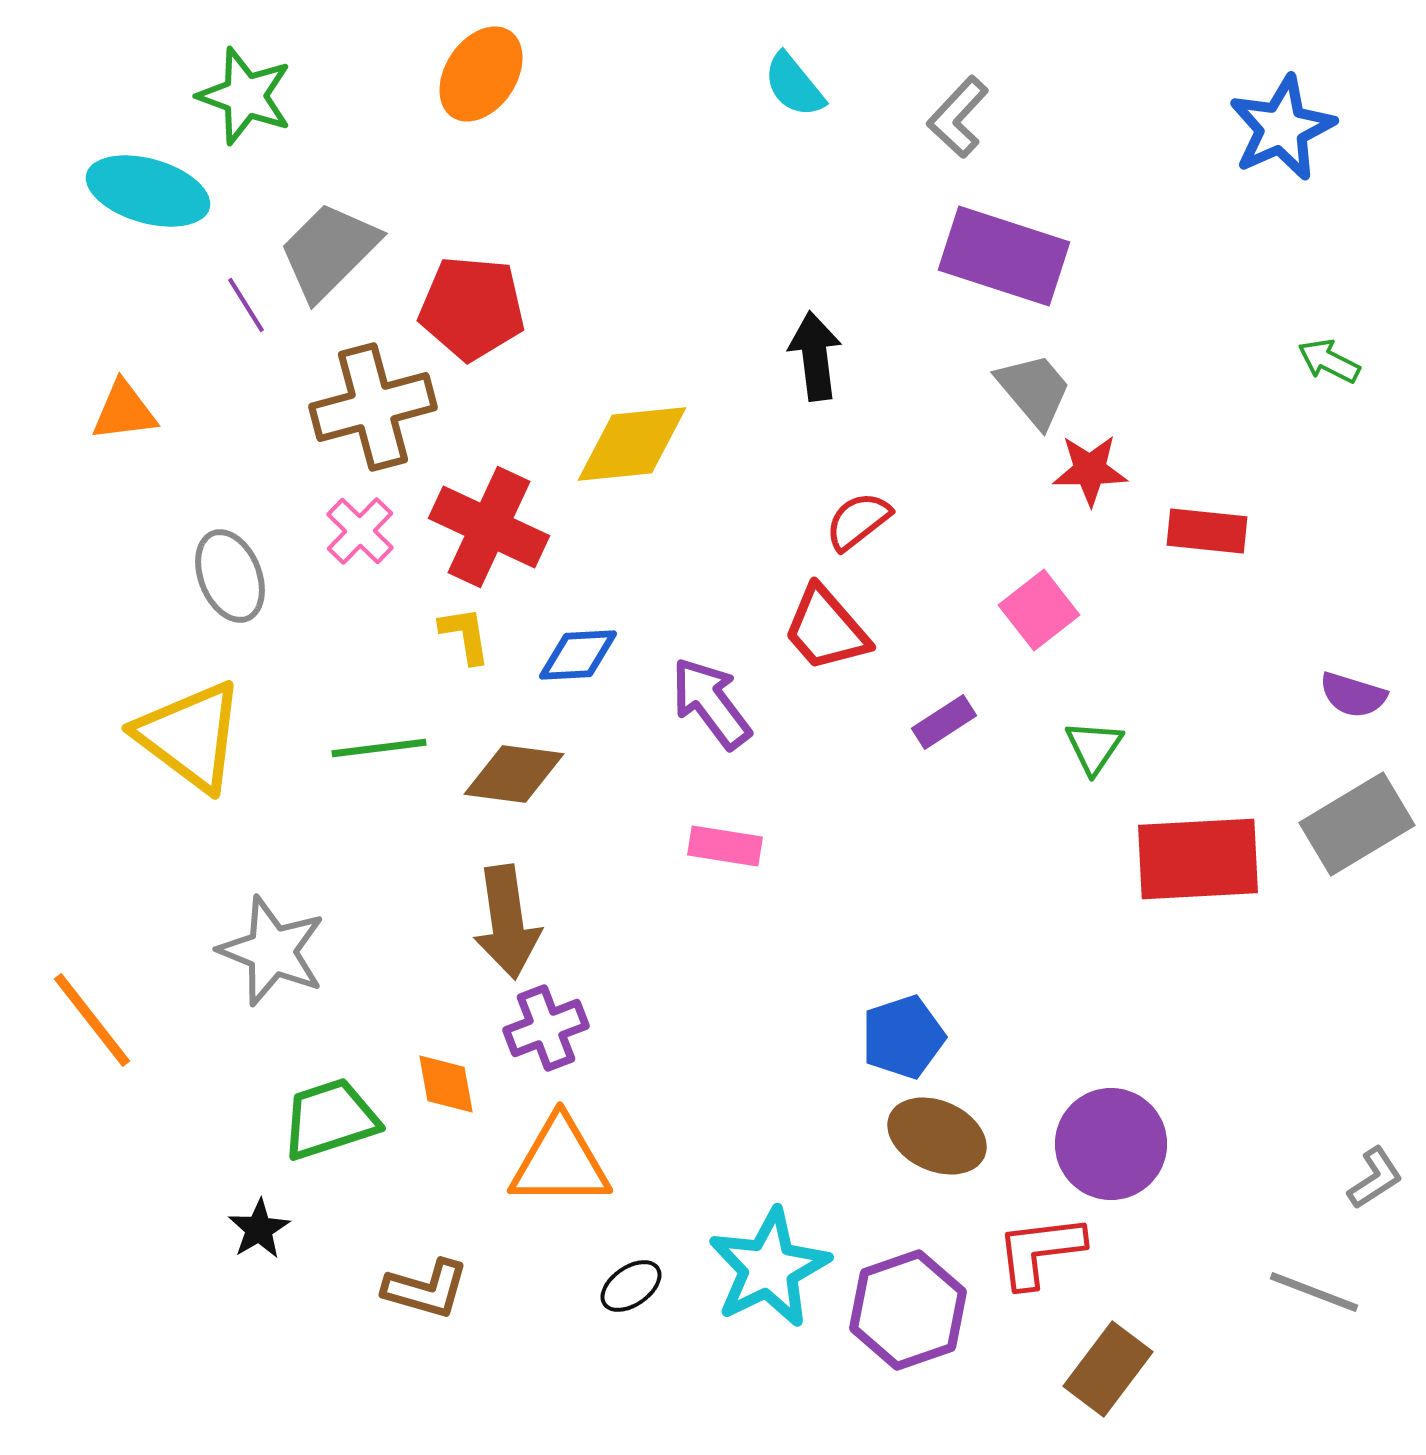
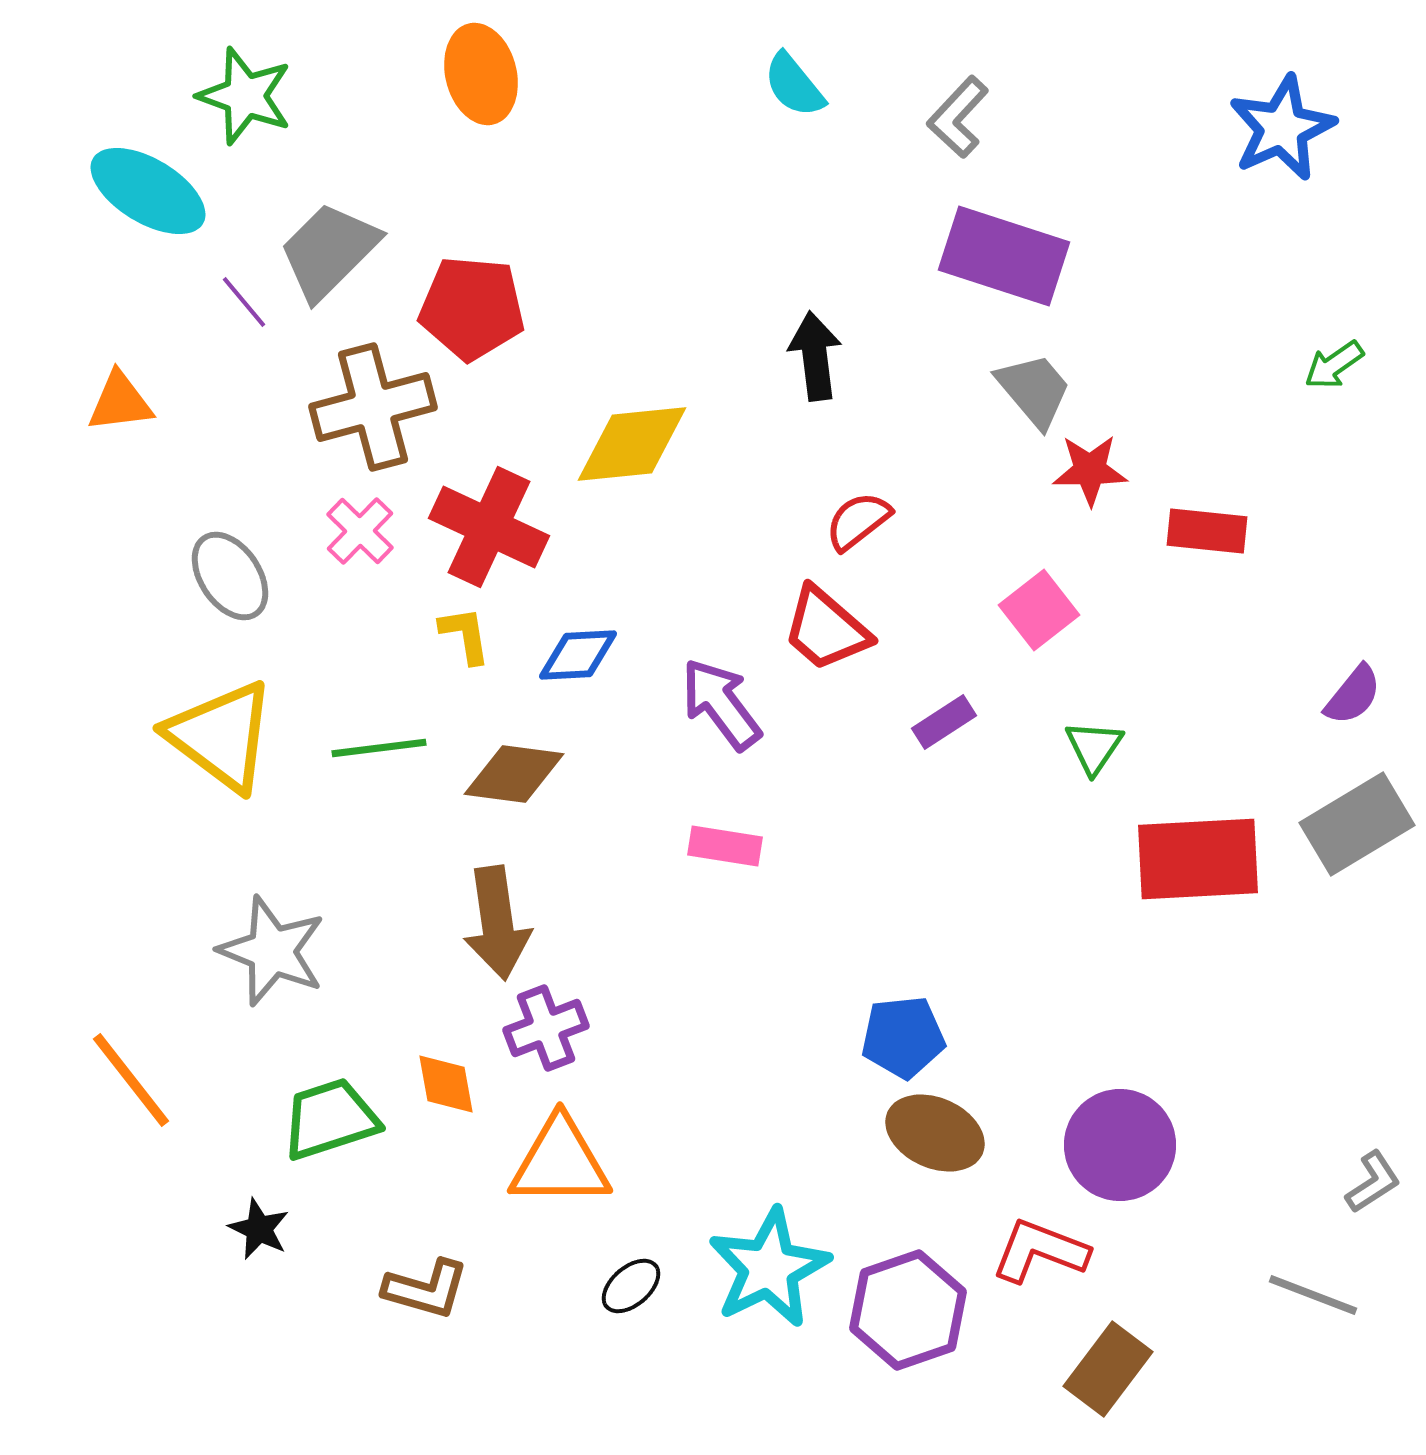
orange ellipse at (481, 74): rotated 48 degrees counterclockwise
cyan ellipse at (148, 191): rotated 15 degrees clockwise
purple line at (246, 305): moved 2 px left, 3 px up; rotated 8 degrees counterclockwise
green arrow at (1329, 361): moved 5 px right, 4 px down; rotated 62 degrees counterclockwise
orange triangle at (124, 411): moved 4 px left, 9 px up
gray ellipse at (230, 576): rotated 12 degrees counterclockwise
red trapezoid at (826, 629): rotated 8 degrees counterclockwise
purple semicircle at (1353, 695): rotated 68 degrees counterclockwise
purple arrow at (711, 703): moved 10 px right, 1 px down
yellow triangle at (190, 736): moved 31 px right
brown arrow at (507, 922): moved 10 px left, 1 px down
orange line at (92, 1020): moved 39 px right, 60 px down
blue pentagon at (903, 1037): rotated 12 degrees clockwise
brown ellipse at (937, 1136): moved 2 px left, 3 px up
purple circle at (1111, 1144): moved 9 px right, 1 px down
gray L-shape at (1375, 1178): moved 2 px left, 4 px down
black star at (259, 1229): rotated 16 degrees counterclockwise
red L-shape at (1040, 1251): rotated 28 degrees clockwise
black ellipse at (631, 1286): rotated 6 degrees counterclockwise
gray line at (1314, 1292): moved 1 px left, 3 px down
